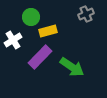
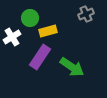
green circle: moved 1 px left, 1 px down
white cross: moved 1 px left, 3 px up
purple rectangle: rotated 10 degrees counterclockwise
